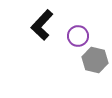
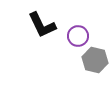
black L-shape: rotated 68 degrees counterclockwise
